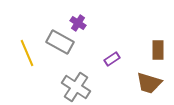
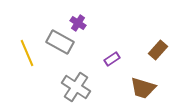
brown rectangle: rotated 42 degrees clockwise
brown trapezoid: moved 6 px left, 5 px down
